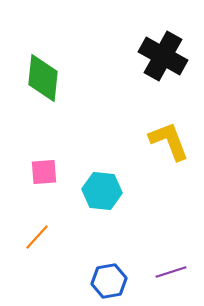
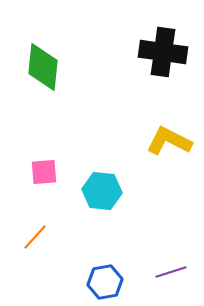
black cross: moved 4 px up; rotated 21 degrees counterclockwise
green diamond: moved 11 px up
yellow L-shape: rotated 42 degrees counterclockwise
orange line: moved 2 px left
blue hexagon: moved 4 px left, 1 px down
